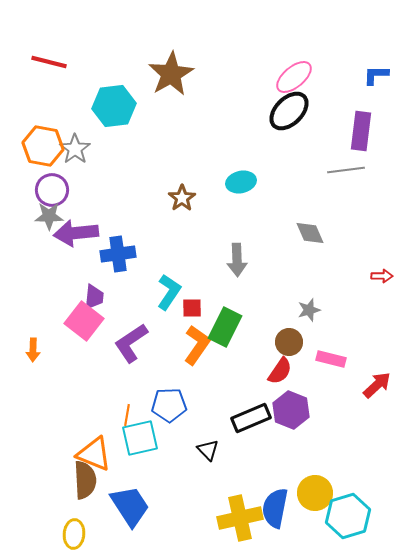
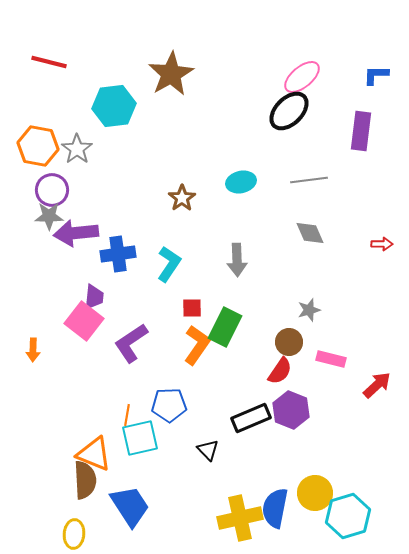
pink ellipse at (294, 77): moved 8 px right
orange hexagon at (43, 146): moved 5 px left
gray star at (75, 149): moved 2 px right
gray line at (346, 170): moved 37 px left, 10 px down
red arrow at (382, 276): moved 32 px up
cyan L-shape at (169, 292): moved 28 px up
